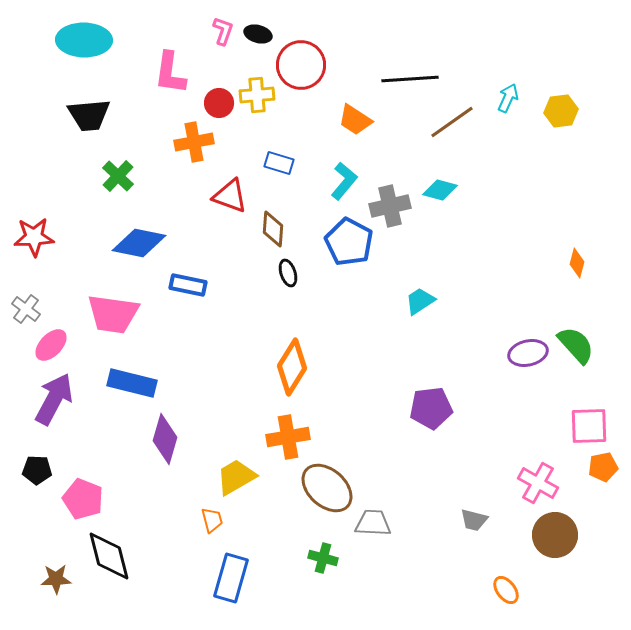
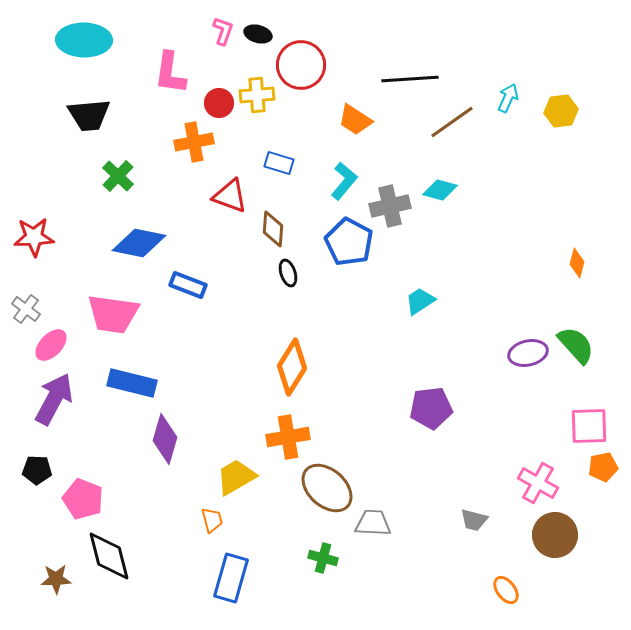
blue rectangle at (188, 285): rotated 9 degrees clockwise
